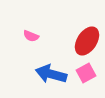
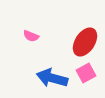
red ellipse: moved 2 px left, 1 px down
blue arrow: moved 1 px right, 4 px down
